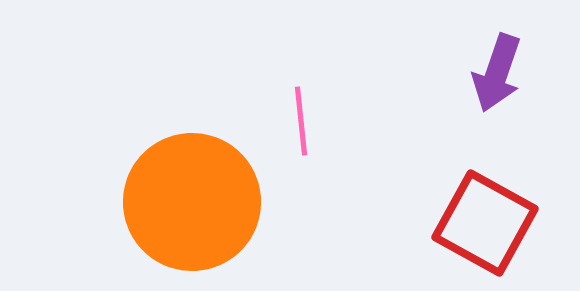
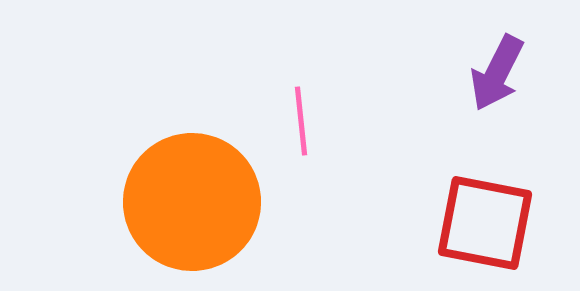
purple arrow: rotated 8 degrees clockwise
red square: rotated 18 degrees counterclockwise
